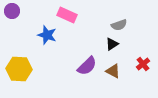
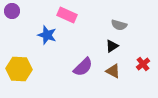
gray semicircle: rotated 35 degrees clockwise
black triangle: moved 2 px down
purple semicircle: moved 4 px left, 1 px down
